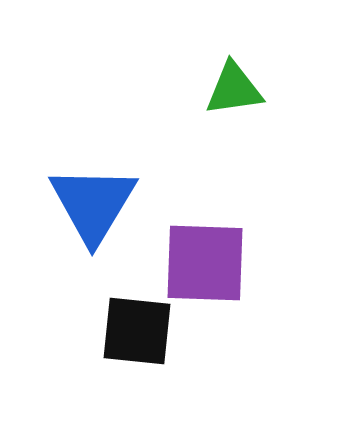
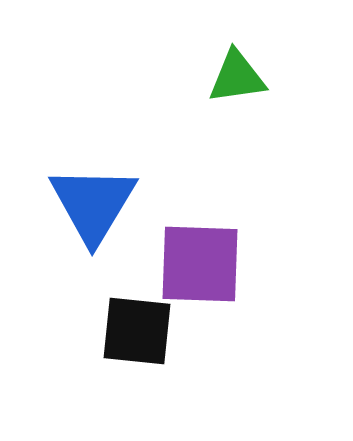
green triangle: moved 3 px right, 12 px up
purple square: moved 5 px left, 1 px down
